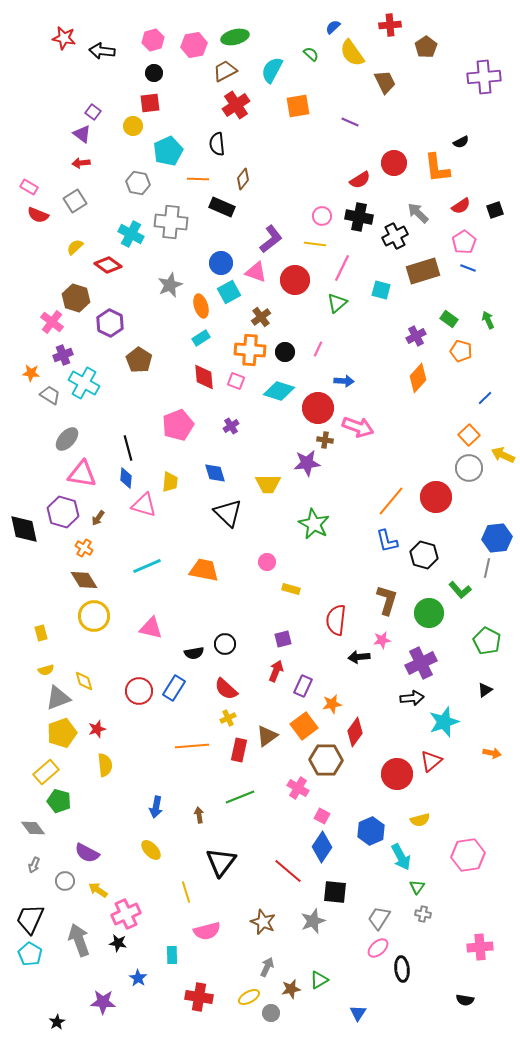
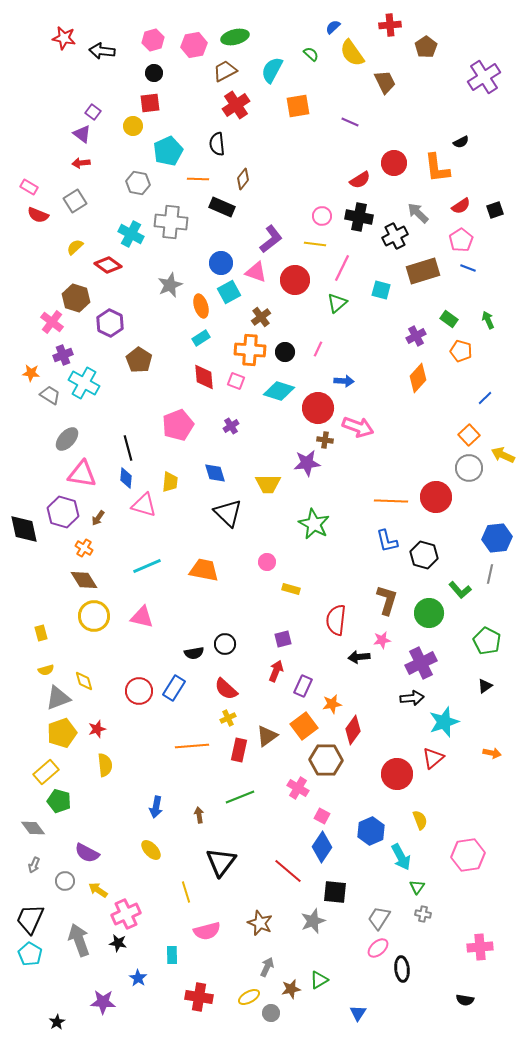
purple cross at (484, 77): rotated 28 degrees counterclockwise
pink pentagon at (464, 242): moved 3 px left, 2 px up
orange line at (391, 501): rotated 52 degrees clockwise
gray line at (487, 568): moved 3 px right, 6 px down
pink triangle at (151, 628): moved 9 px left, 11 px up
black triangle at (485, 690): moved 4 px up
red diamond at (355, 732): moved 2 px left, 2 px up
red triangle at (431, 761): moved 2 px right, 3 px up
yellow semicircle at (420, 820): rotated 96 degrees counterclockwise
brown star at (263, 922): moved 3 px left, 1 px down
